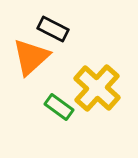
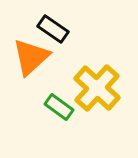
black rectangle: rotated 8 degrees clockwise
